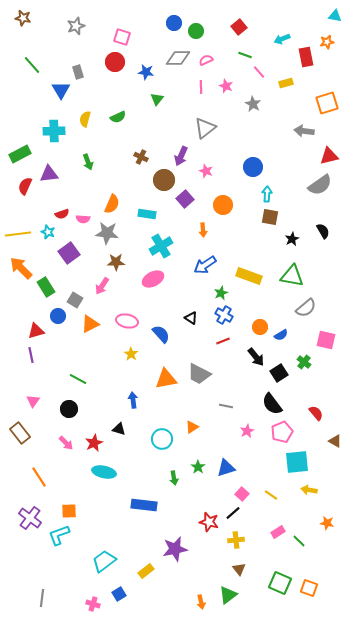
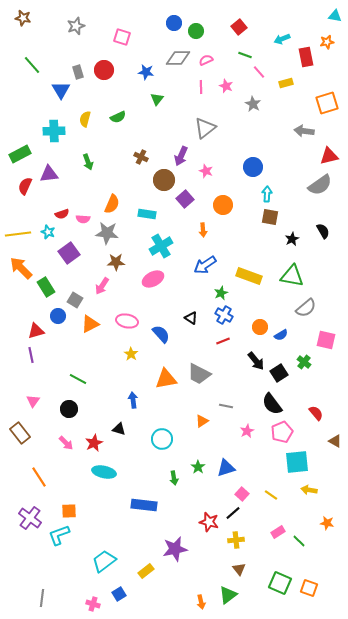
red circle at (115, 62): moved 11 px left, 8 px down
black arrow at (256, 357): moved 4 px down
orange triangle at (192, 427): moved 10 px right, 6 px up
